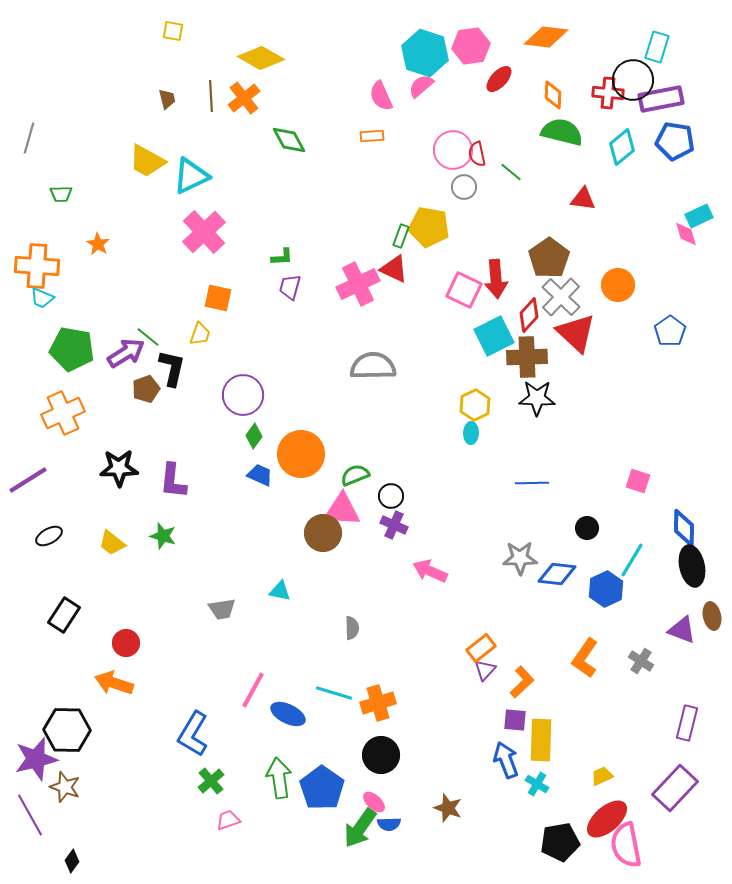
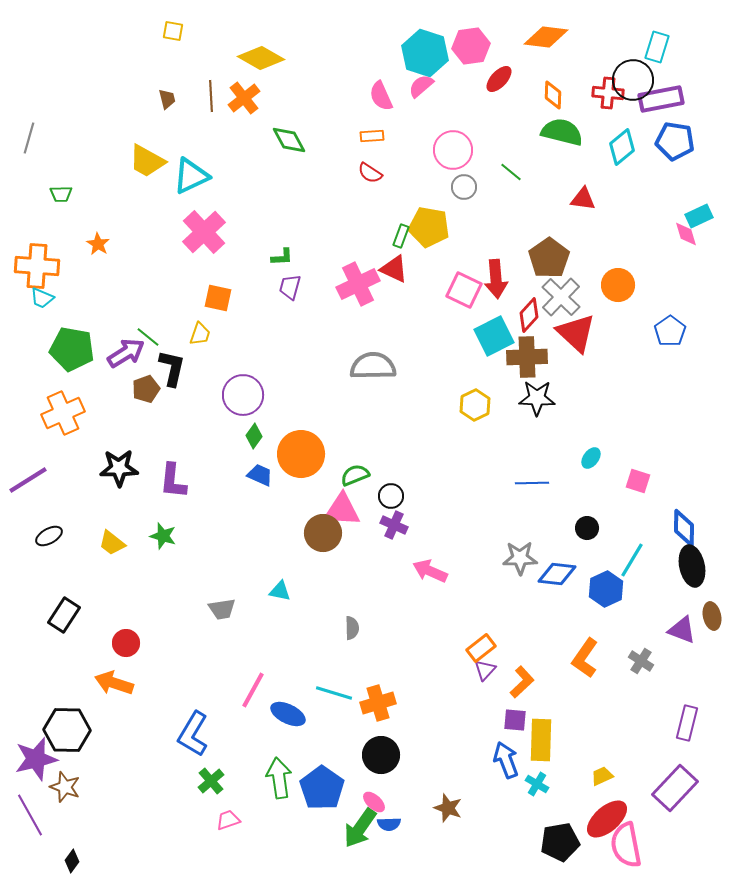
red semicircle at (477, 154): moved 107 px left, 19 px down; rotated 45 degrees counterclockwise
cyan ellipse at (471, 433): moved 120 px right, 25 px down; rotated 35 degrees clockwise
